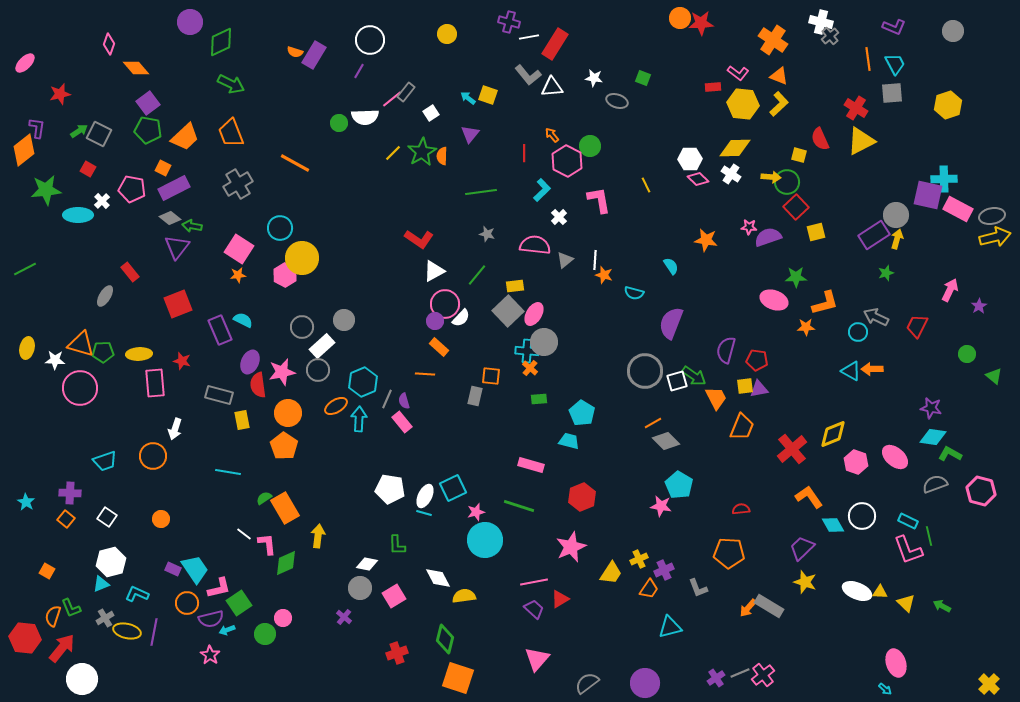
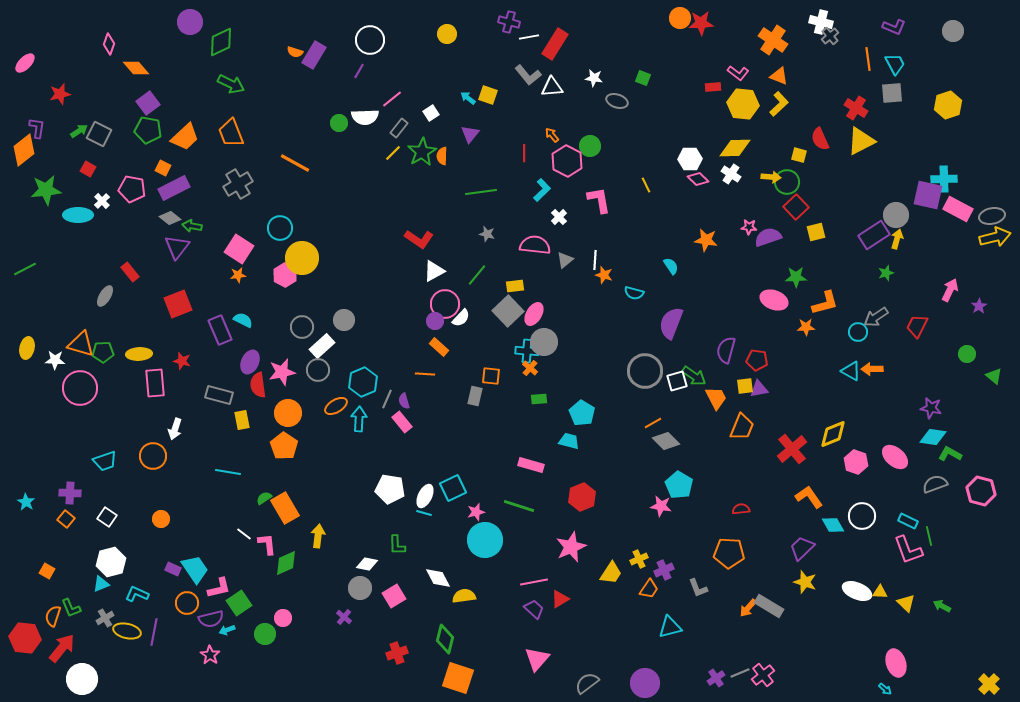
gray rectangle at (406, 92): moved 7 px left, 36 px down
gray arrow at (876, 317): rotated 60 degrees counterclockwise
